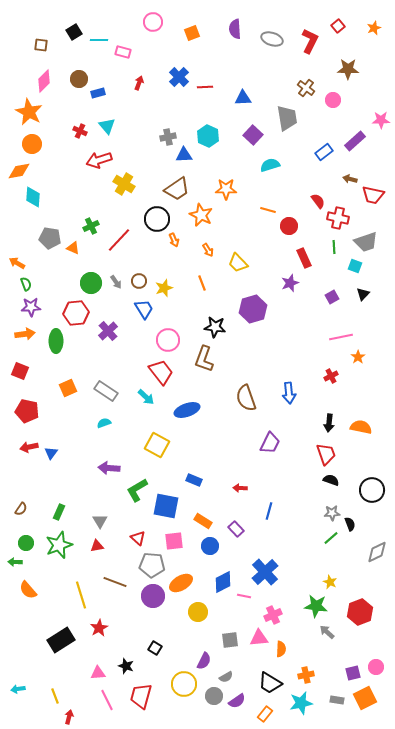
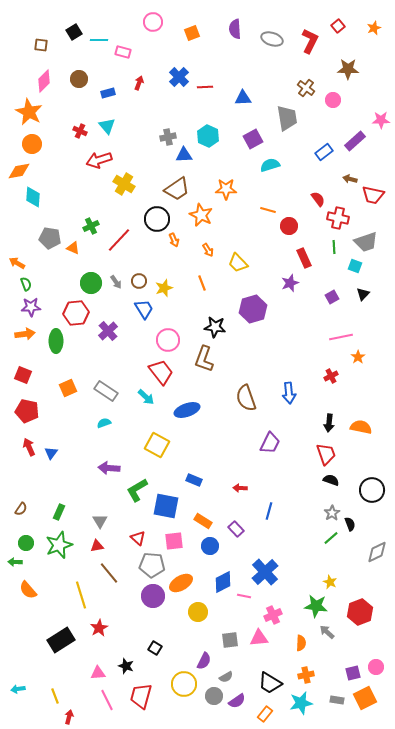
blue rectangle at (98, 93): moved 10 px right
purple square at (253, 135): moved 4 px down; rotated 18 degrees clockwise
red semicircle at (318, 201): moved 2 px up
red square at (20, 371): moved 3 px right, 4 px down
red arrow at (29, 447): rotated 78 degrees clockwise
gray star at (332, 513): rotated 28 degrees counterclockwise
brown line at (115, 582): moved 6 px left, 9 px up; rotated 30 degrees clockwise
orange semicircle at (281, 649): moved 20 px right, 6 px up
